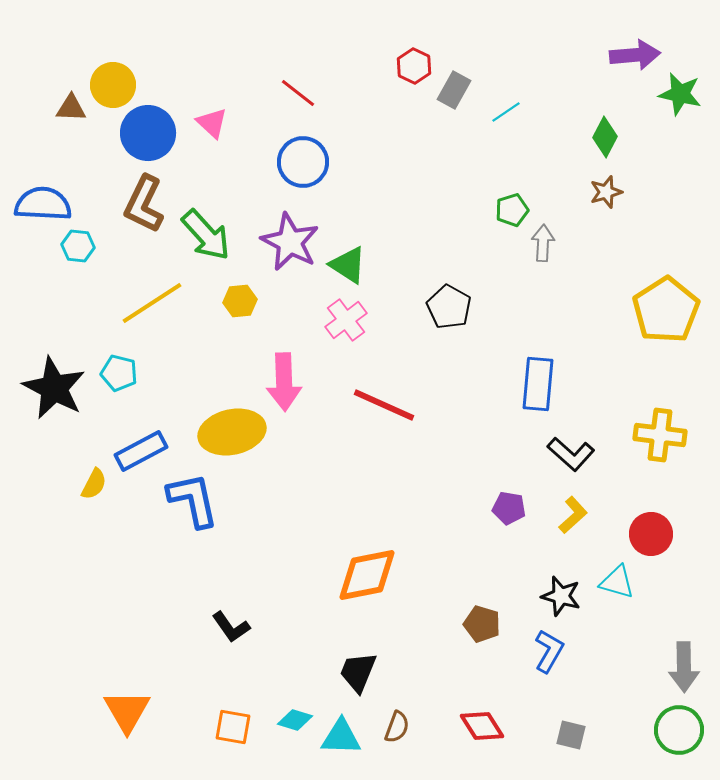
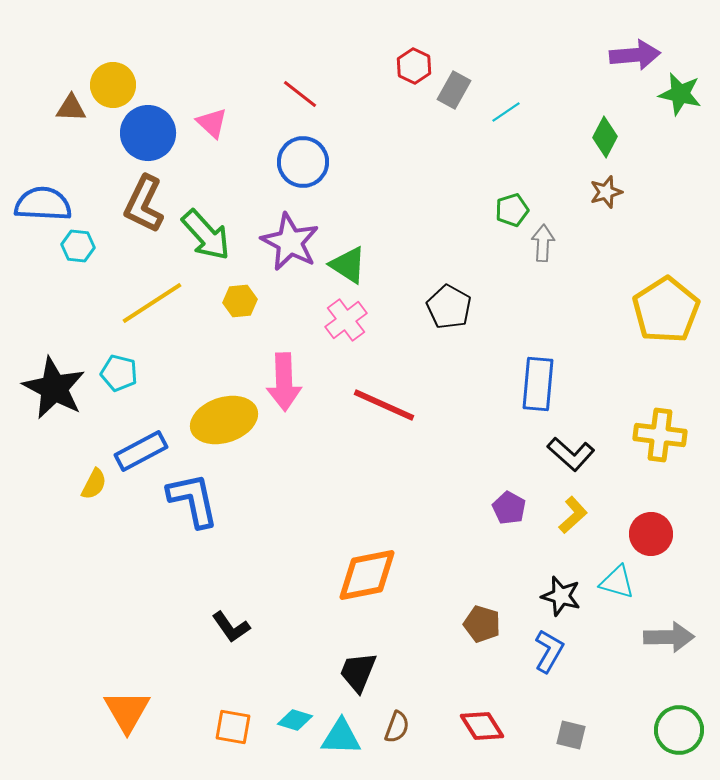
red line at (298, 93): moved 2 px right, 1 px down
yellow ellipse at (232, 432): moved 8 px left, 12 px up; rotated 6 degrees counterclockwise
purple pentagon at (509, 508): rotated 20 degrees clockwise
gray arrow at (684, 667): moved 15 px left, 30 px up; rotated 90 degrees counterclockwise
